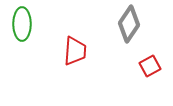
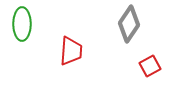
red trapezoid: moved 4 px left
